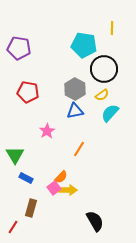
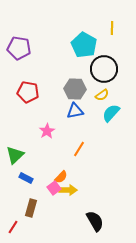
cyan pentagon: rotated 20 degrees clockwise
gray hexagon: rotated 25 degrees counterclockwise
cyan semicircle: moved 1 px right
green triangle: rotated 18 degrees clockwise
